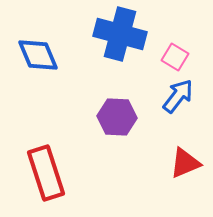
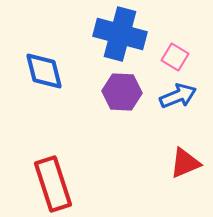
blue diamond: moved 6 px right, 16 px down; rotated 9 degrees clockwise
blue arrow: rotated 30 degrees clockwise
purple hexagon: moved 5 px right, 25 px up
red rectangle: moved 7 px right, 11 px down
